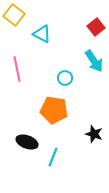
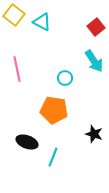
cyan triangle: moved 12 px up
